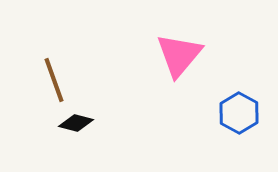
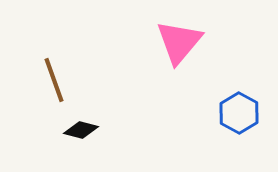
pink triangle: moved 13 px up
black diamond: moved 5 px right, 7 px down
